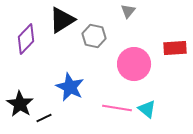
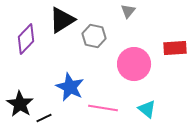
pink line: moved 14 px left
